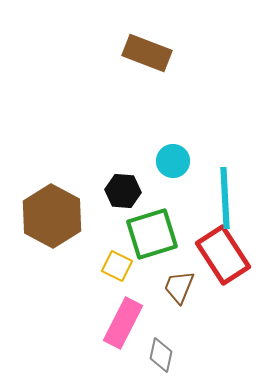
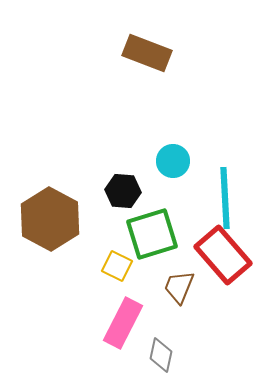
brown hexagon: moved 2 px left, 3 px down
red rectangle: rotated 8 degrees counterclockwise
